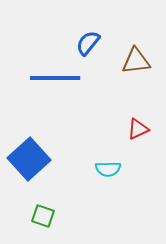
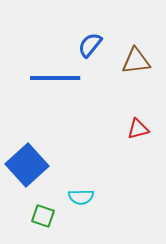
blue semicircle: moved 2 px right, 2 px down
red triangle: rotated 10 degrees clockwise
blue square: moved 2 px left, 6 px down
cyan semicircle: moved 27 px left, 28 px down
